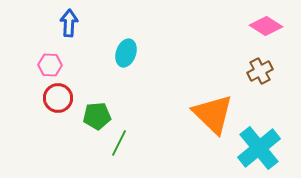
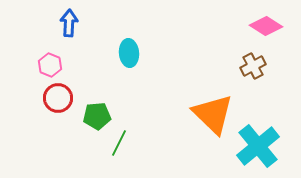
cyan ellipse: moved 3 px right; rotated 24 degrees counterclockwise
pink hexagon: rotated 20 degrees clockwise
brown cross: moved 7 px left, 5 px up
cyan cross: moved 1 px left, 2 px up
